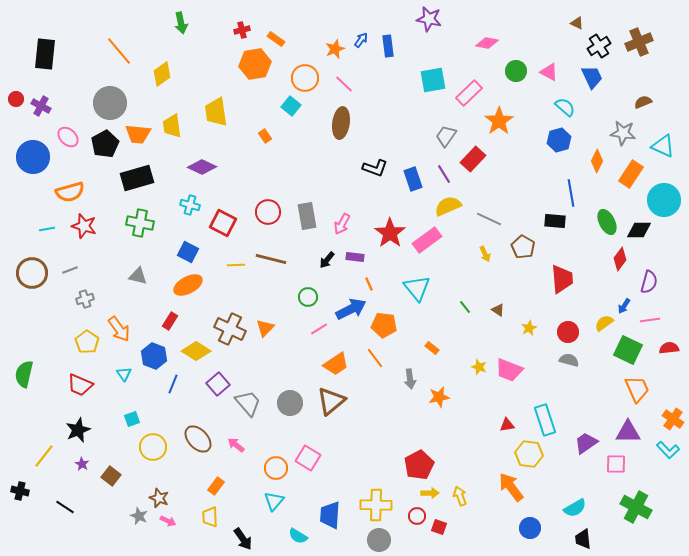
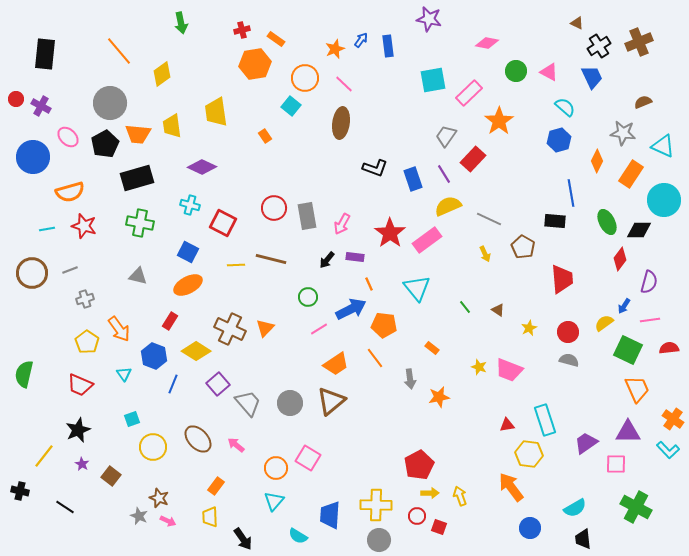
red circle at (268, 212): moved 6 px right, 4 px up
